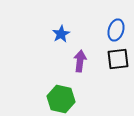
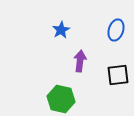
blue star: moved 4 px up
black square: moved 16 px down
